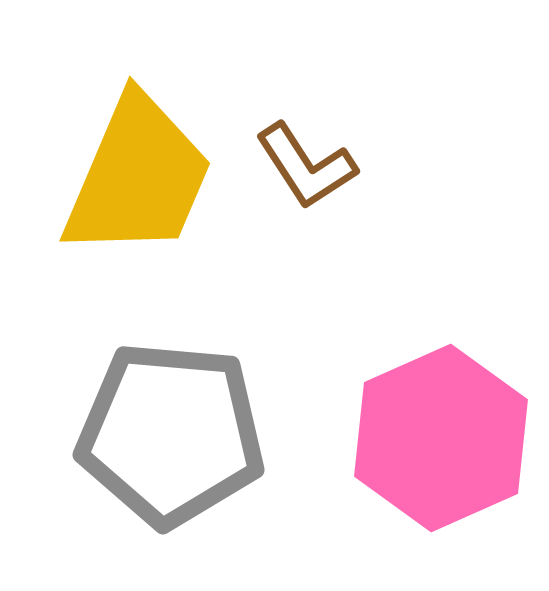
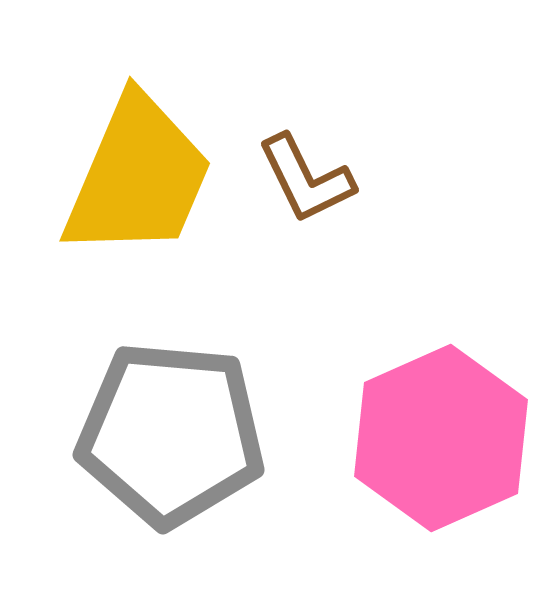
brown L-shape: moved 13 px down; rotated 7 degrees clockwise
